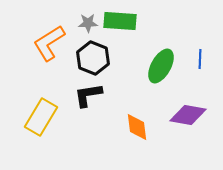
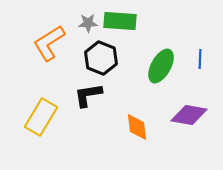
black hexagon: moved 8 px right
purple diamond: moved 1 px right
